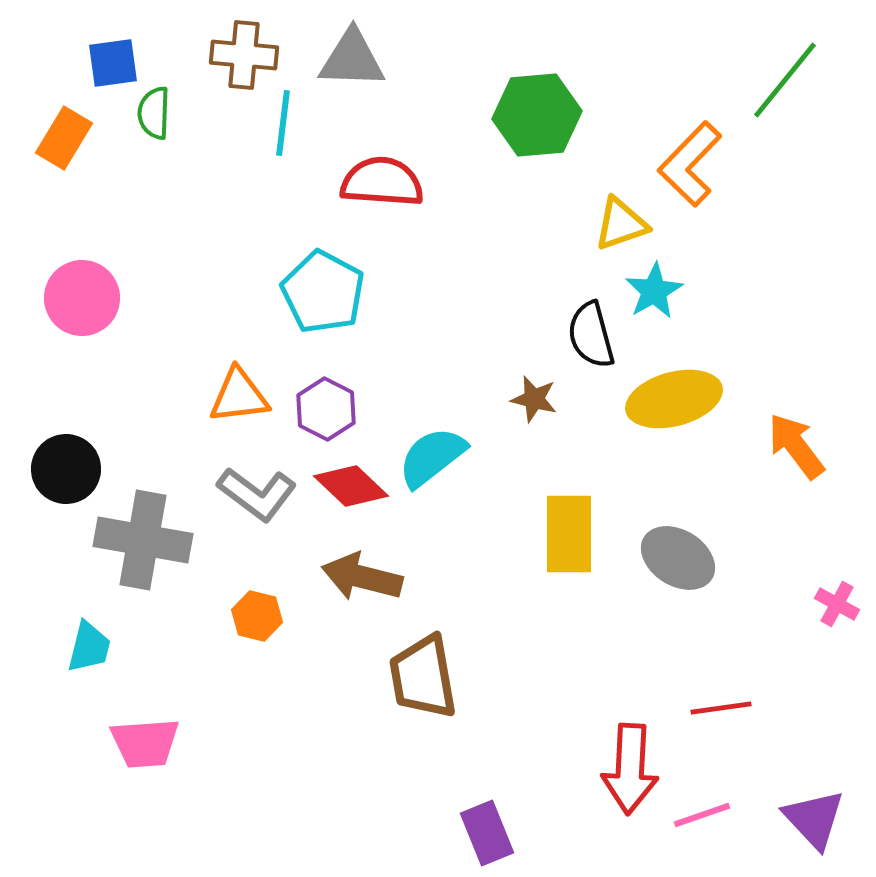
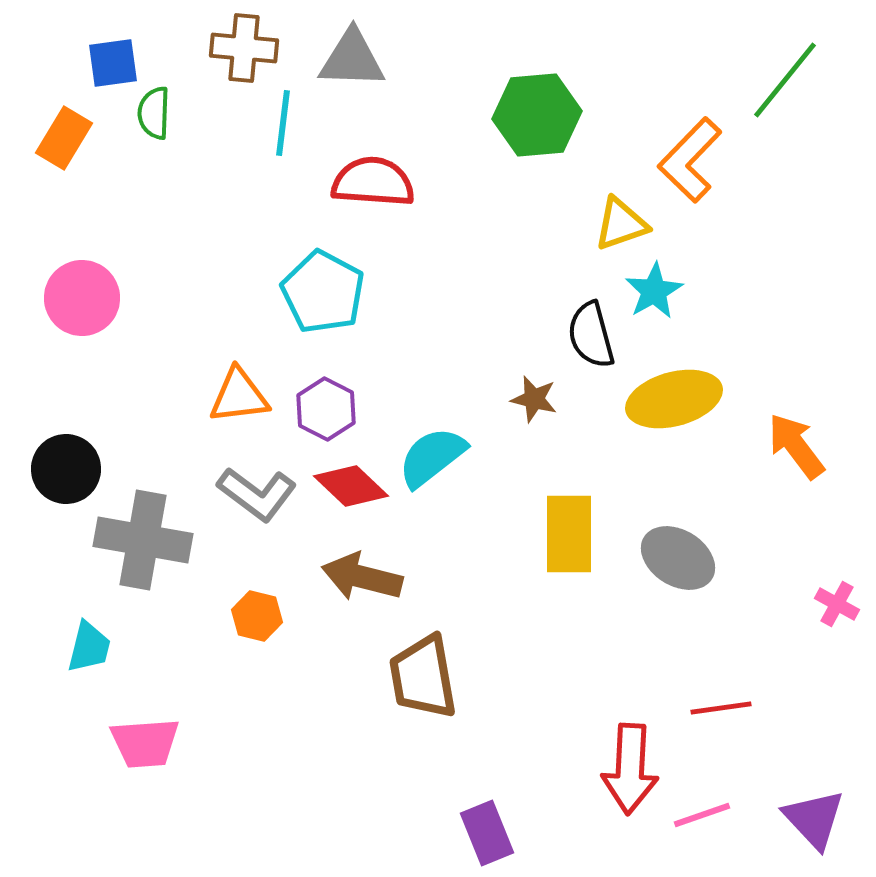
brown cross: moved 7 px up
orange L-shape: moved 4 px up
red semicircle: moved 9 px left
